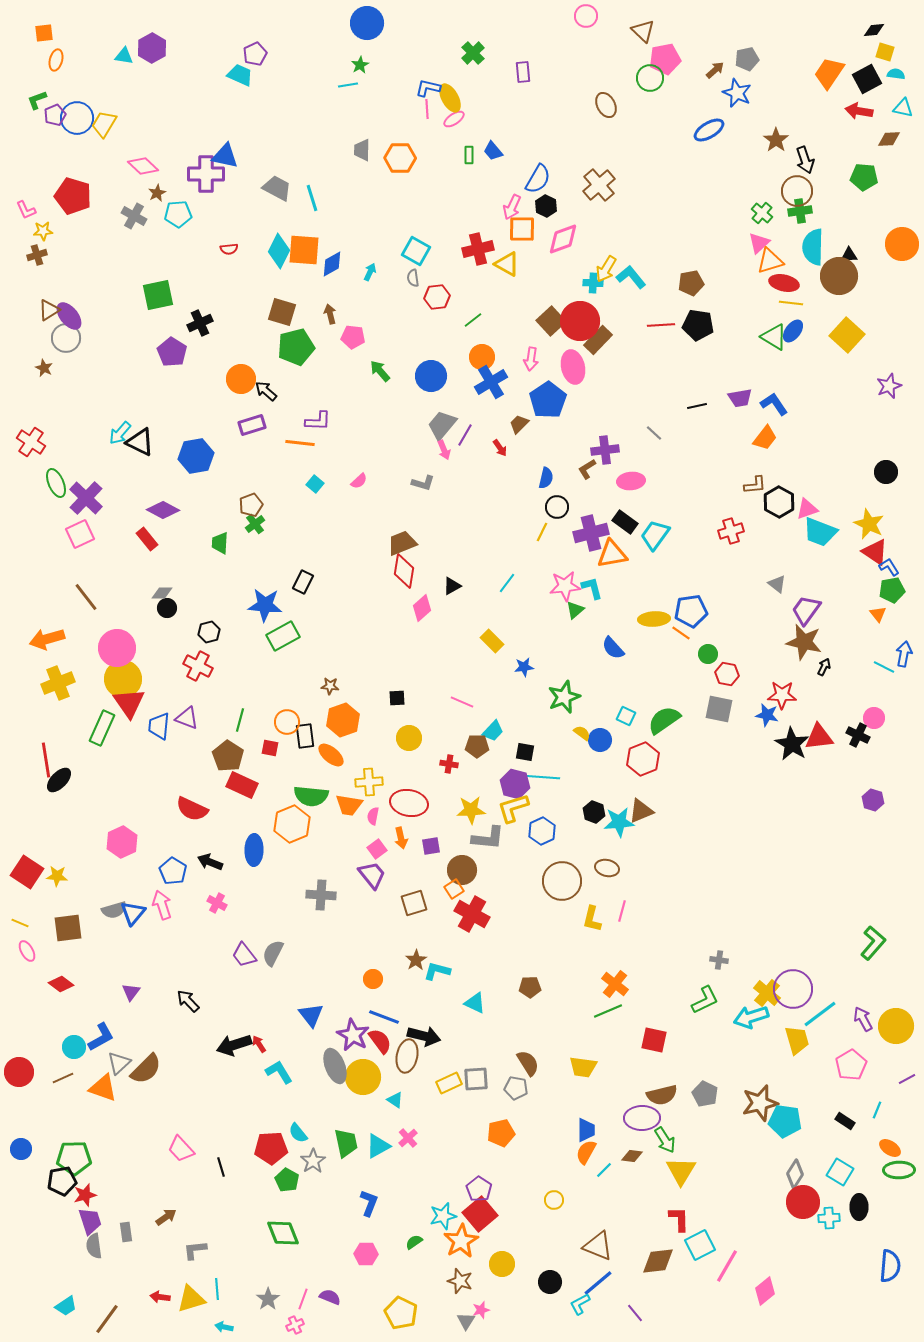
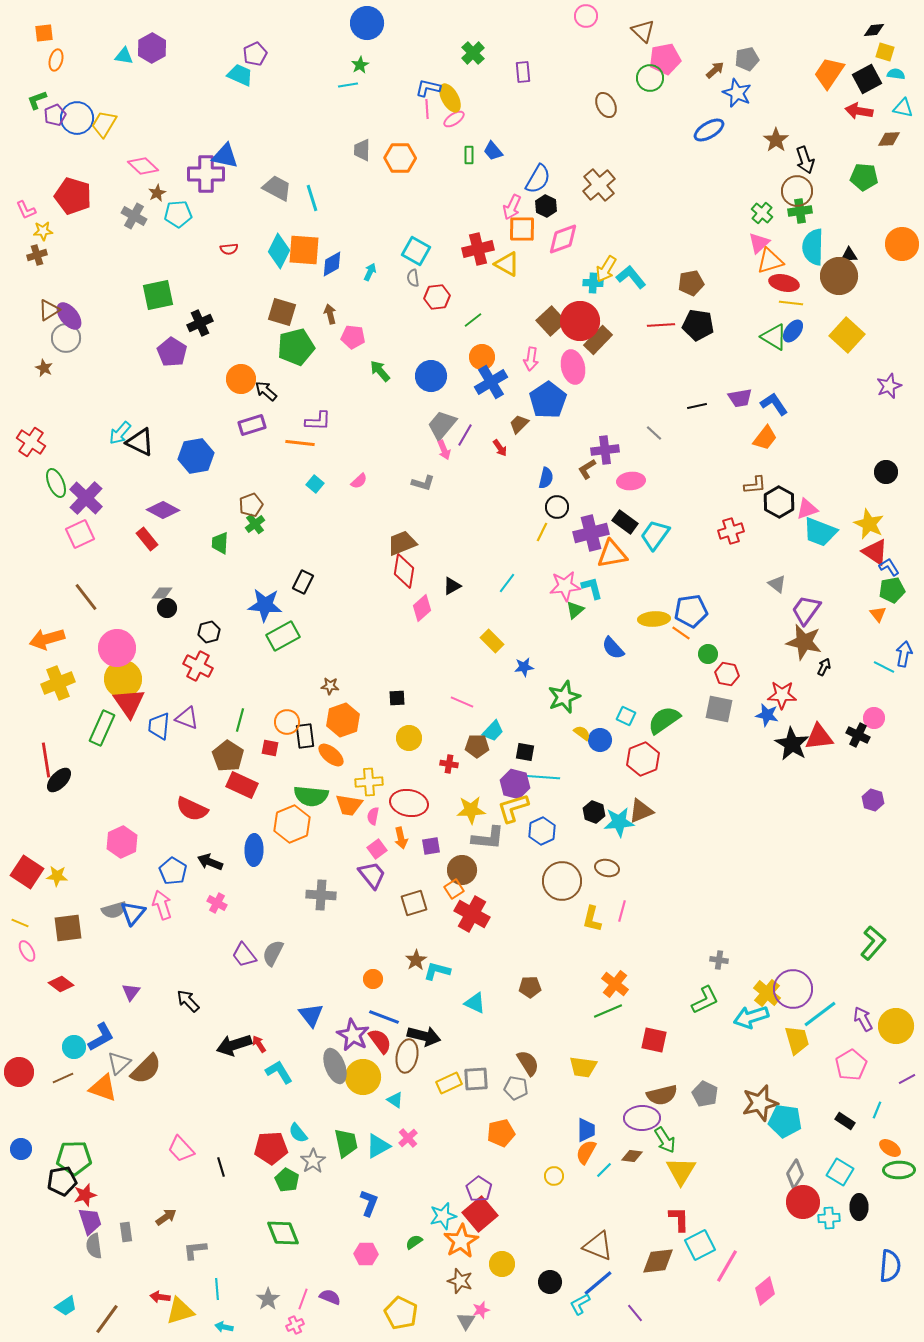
yellow circle at (554, 1200): moved 24 px up
yellow triangle at (191, 1299): moved 11 px left, 12 px down
